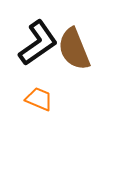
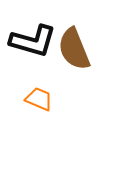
black L-shape: moved 5 px left, 2 px up; rotated 51 degrees clockwise
